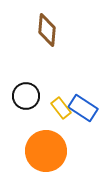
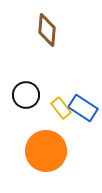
black circle: moved 1 px up
